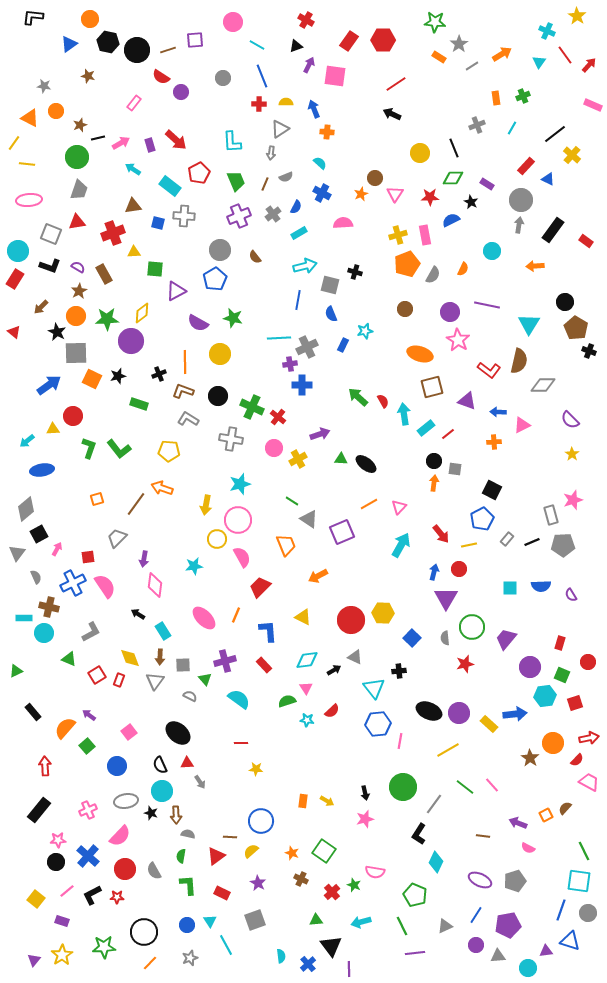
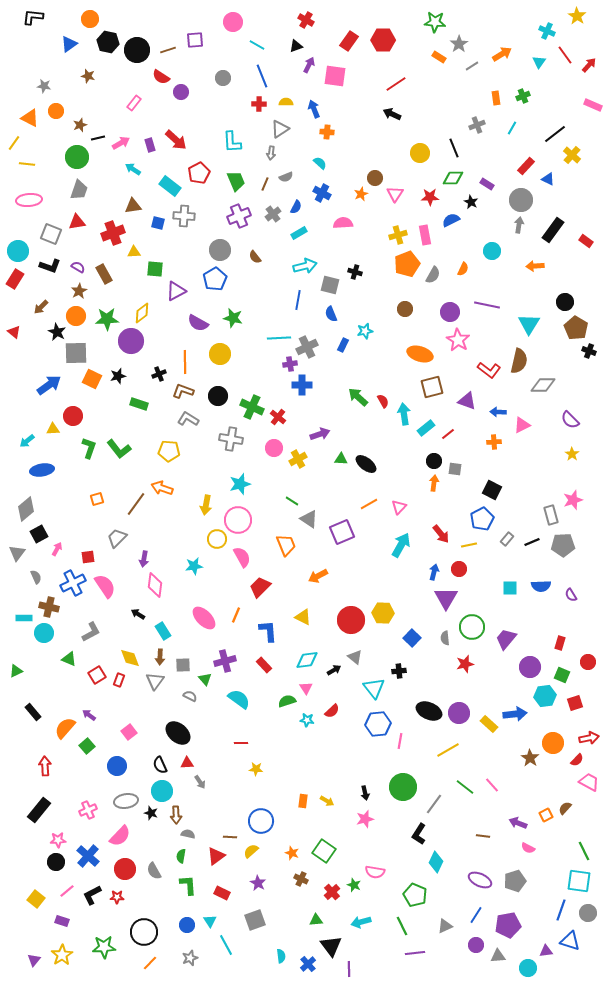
gray triangle at (355, 657): rotated 14 degrees clockwise
